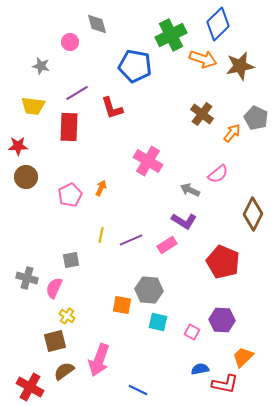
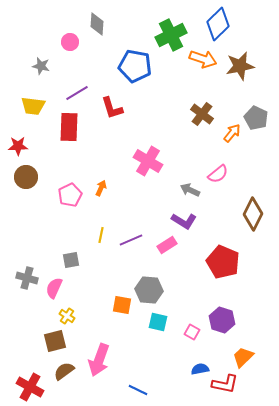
gray diamond at (97, 24): rotated 20 degrees clockwise
purple hexagon at (222, 320): rotated 15 degrees clockwise
